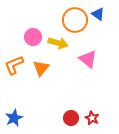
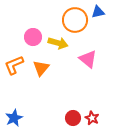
blue triangle: moved 2 px up; rotated 48 degrees counterclockwise
red circle: moved 2 px right
